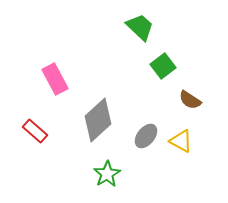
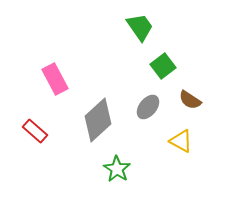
green trapezoid: rotated 12 degrees clockwise
gray ellipse: moved 2 px right, 29 px up
green star: moved 10 px right, 5 px up; rotated 8 degrees counterclockwise
